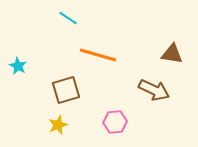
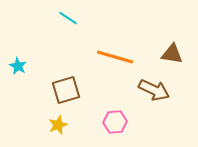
orange line: moved 17 px right, 2 px down
